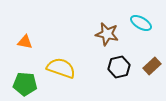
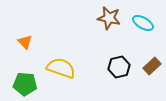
cyan ellipse: moved 2 px right
brown star: moved 2 px right, 16 px up
orange triangle: rotated 35 degrees clockwise
